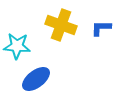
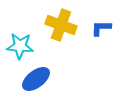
cyan star: moved 3 px right
